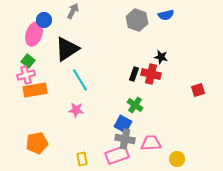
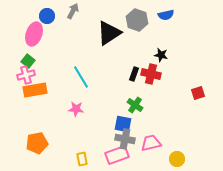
blue circle: moved 3 px right, 4 px up
black triangle: moved 42 px right, 16 px up
black star: moved 2 px up
cyan line: moved 1 px right, 3 px up
red square: moved 3 px down
pink star: moved 1 px up
blue square: rotated 18 degrees counterclockwise
pink trapezoid: rotated 10 degrees counterclockwise
